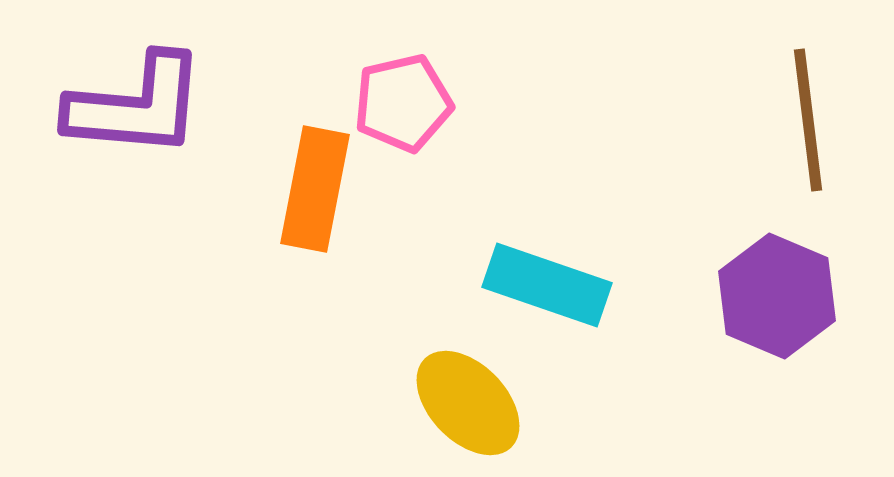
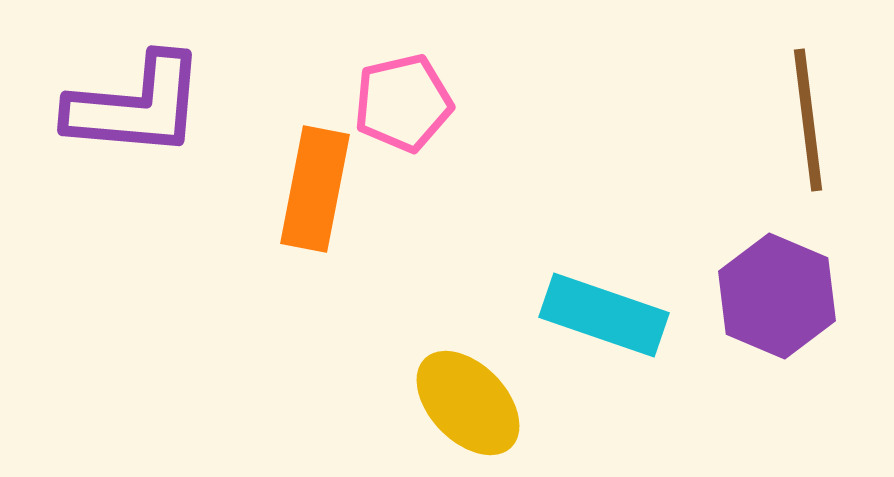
cyan rectangle: moved 57 px right, 30 px down
